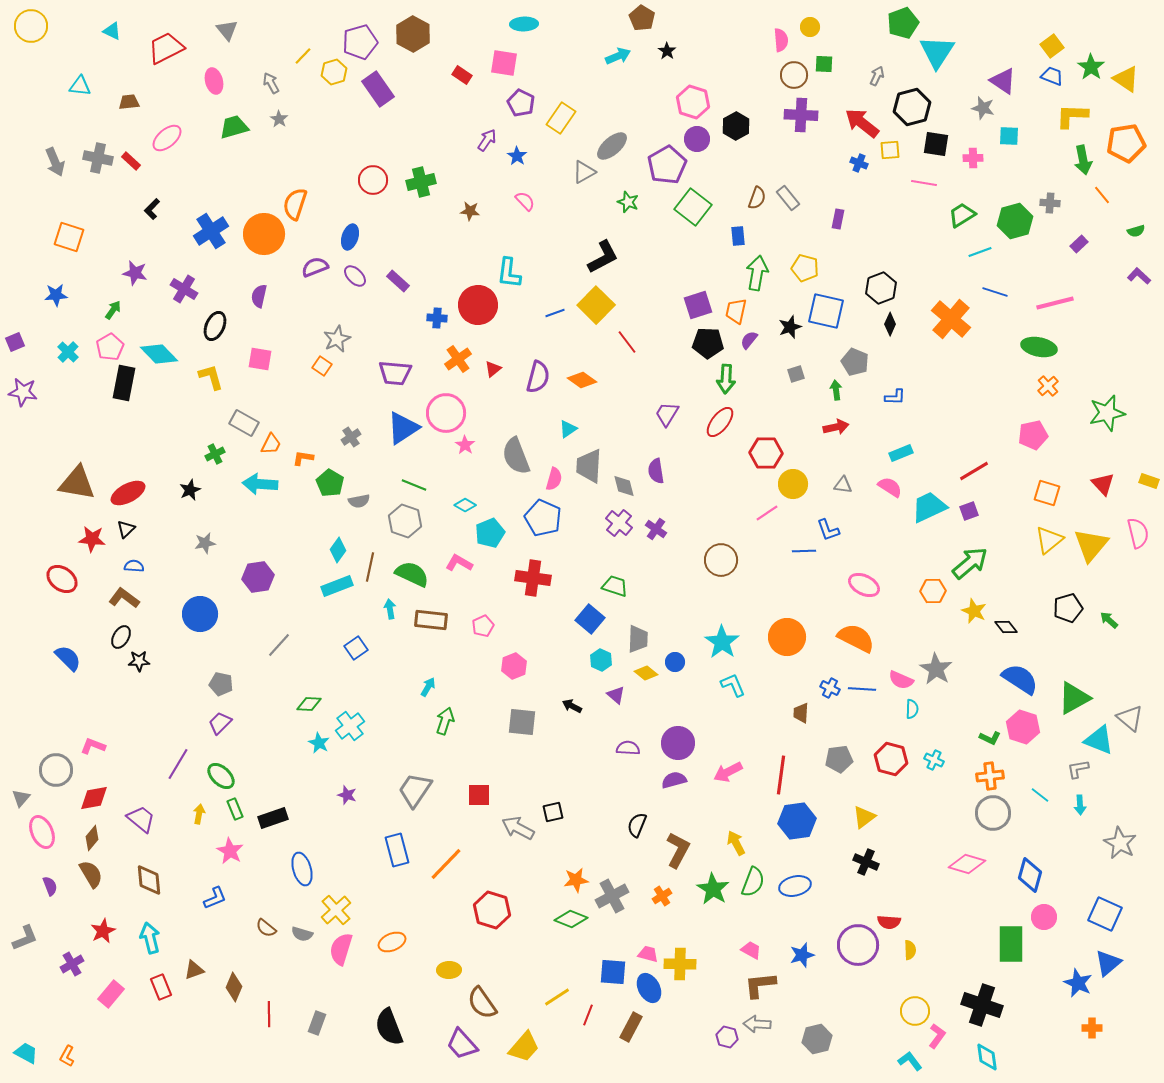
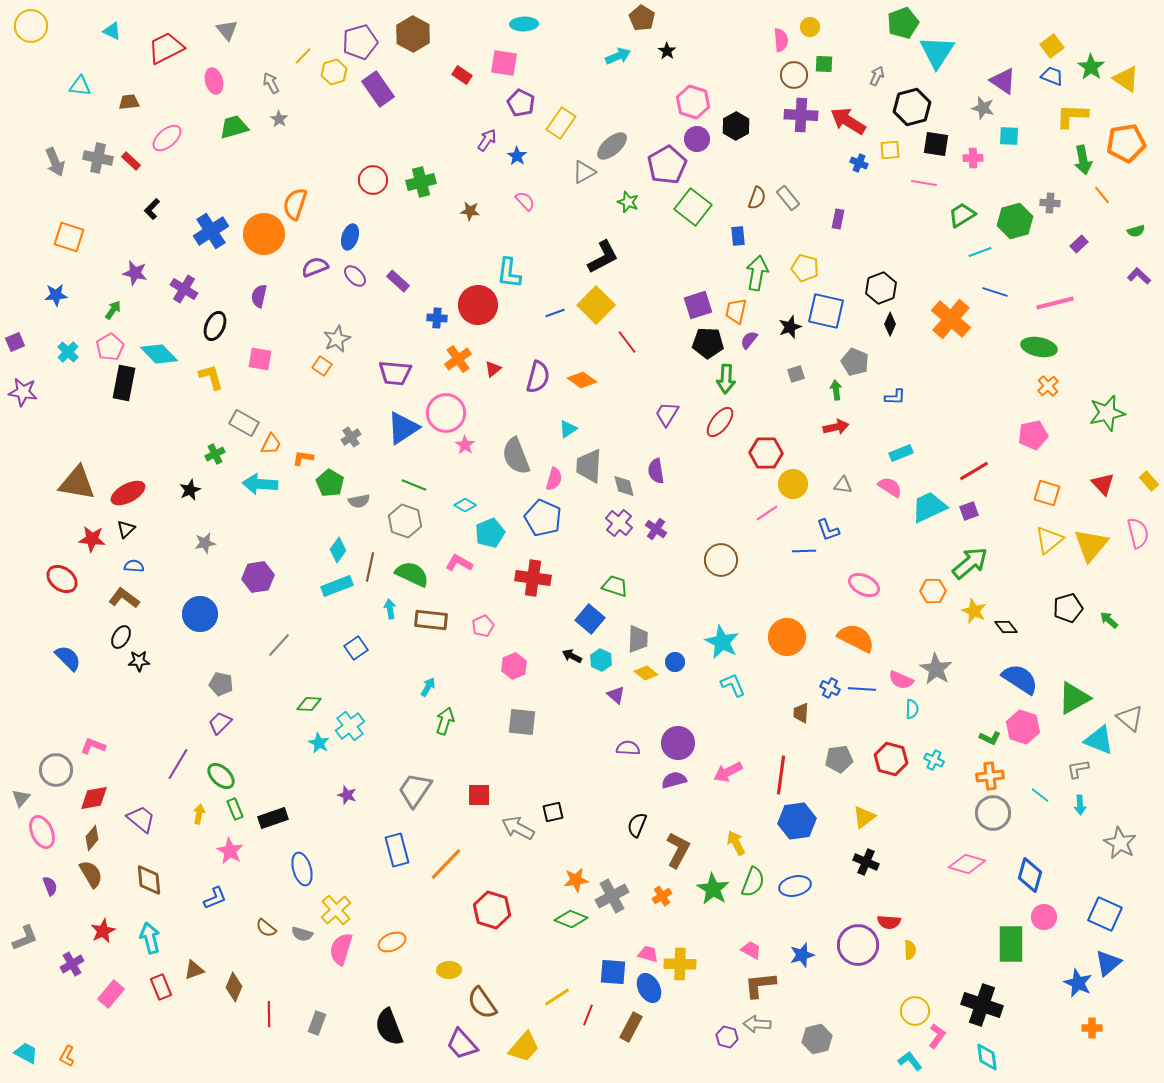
yellow rectangle at (561, 118): moved 5 px down
red arrow at (862, 123): moved 14 px left, 2 px up; rotated 6 degrees counterclockwise
yellow rectangle at (1149, 481): rotated 30 degrees clockwise
cyan star at (722, 642): rotated 8 degrees counterclockwise
black arrow at (572, 706): moved 50 px up
